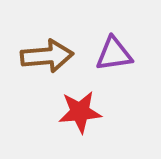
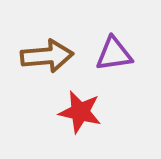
red star: rotated 18 degrees clockwise
